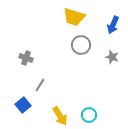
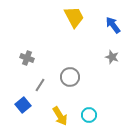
yellow trapezoid: rotated 135 degrees counterclockwise
blue arrow: rotated 120 degrees clockwise
gray circle: moved 11 px left, 32 px down
gray cross: moved 1 px right
